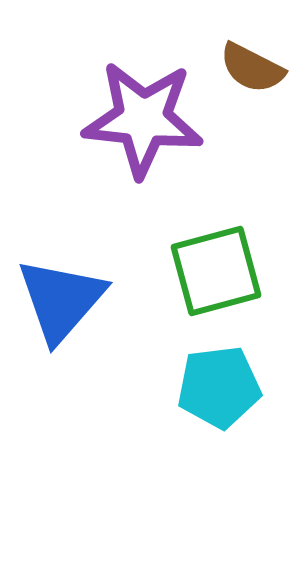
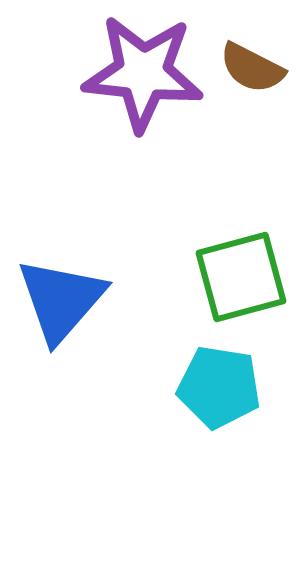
purple star: moved 46 px up
green square: moved 25 px right, 6 px down
cyan pentagon: rotated 16 degrees clockwise
